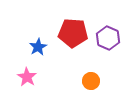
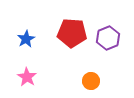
red pentagon: moved 1 px left
purple hexagon: rotated 15 degrees clockwise
blue star: moved 12 px left, 8 px up
